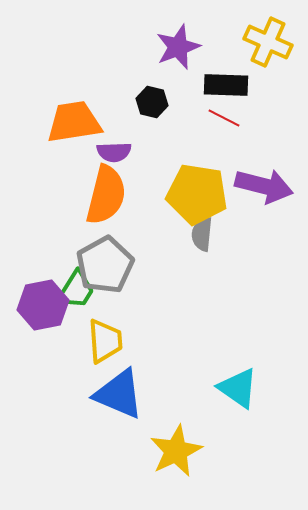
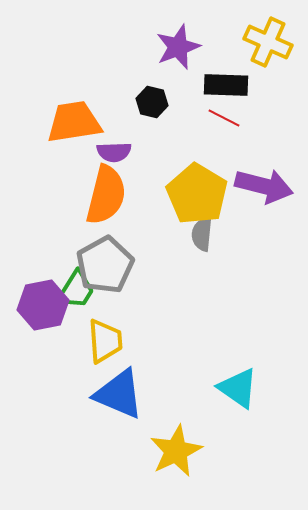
yellow pentagon: rotated 22 degrees clockwise
